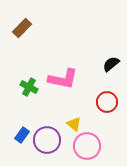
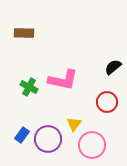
brown rectangle: moved 2 px right, 5 px down; rotated 48 degrees clockwise
black semicircle: moved 2 px right, 3 px down
pink L-shape: moved 1 px down
yellow triangle: rotated 28 degrees clockwise
purple circle: moved 1 px right, 1 px up
pink circle: moved 5 px right, 1 px up
